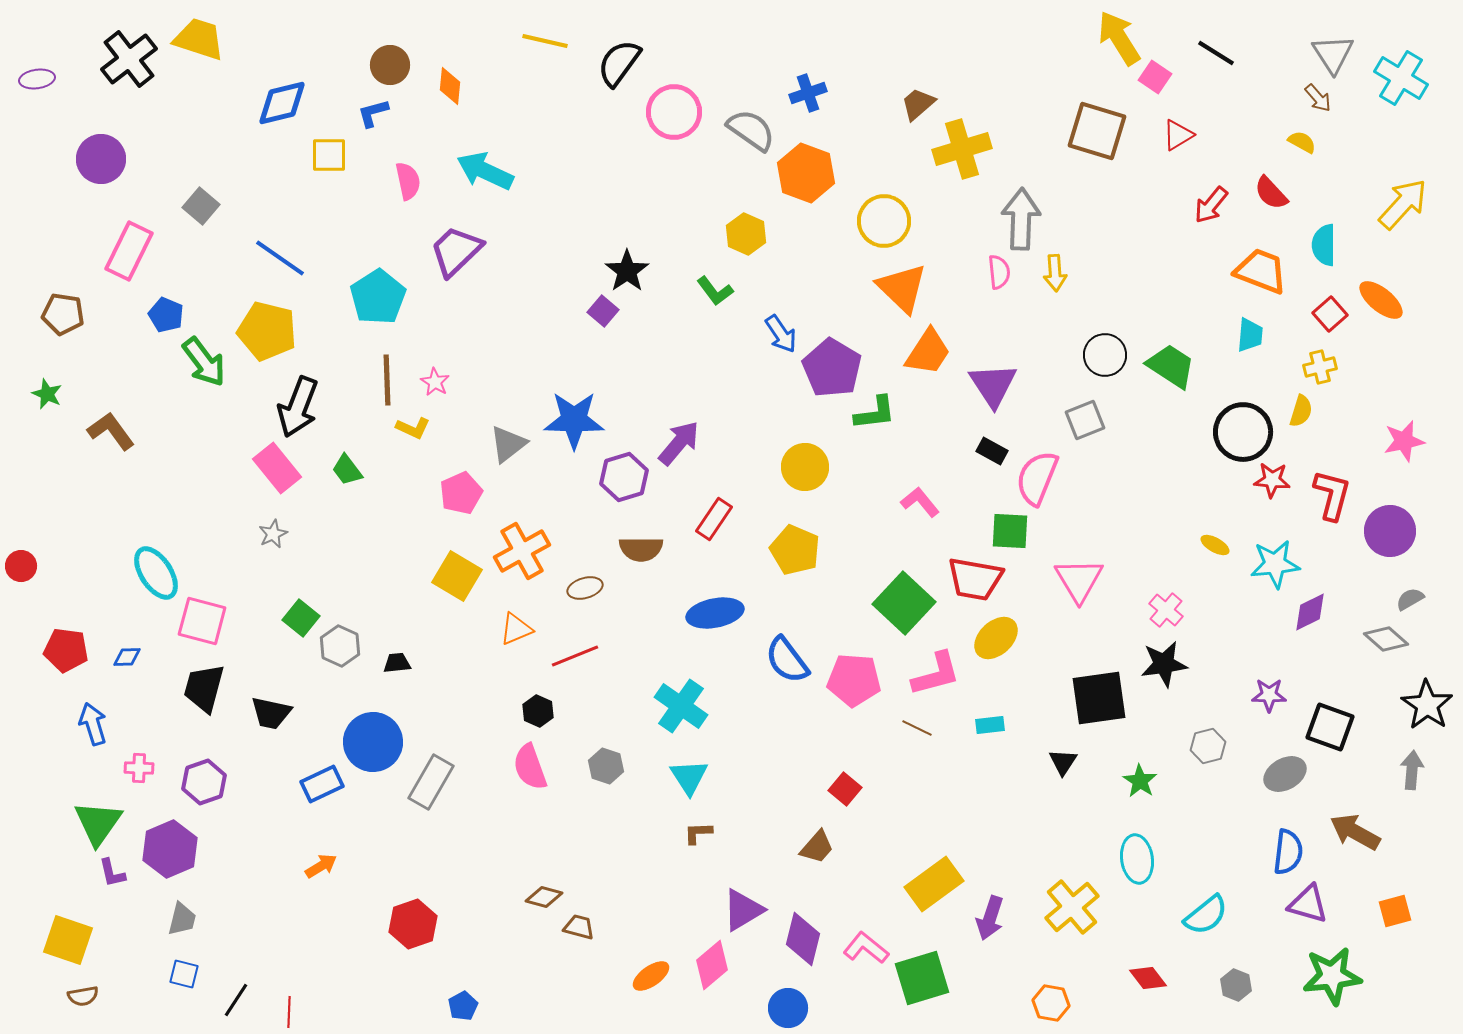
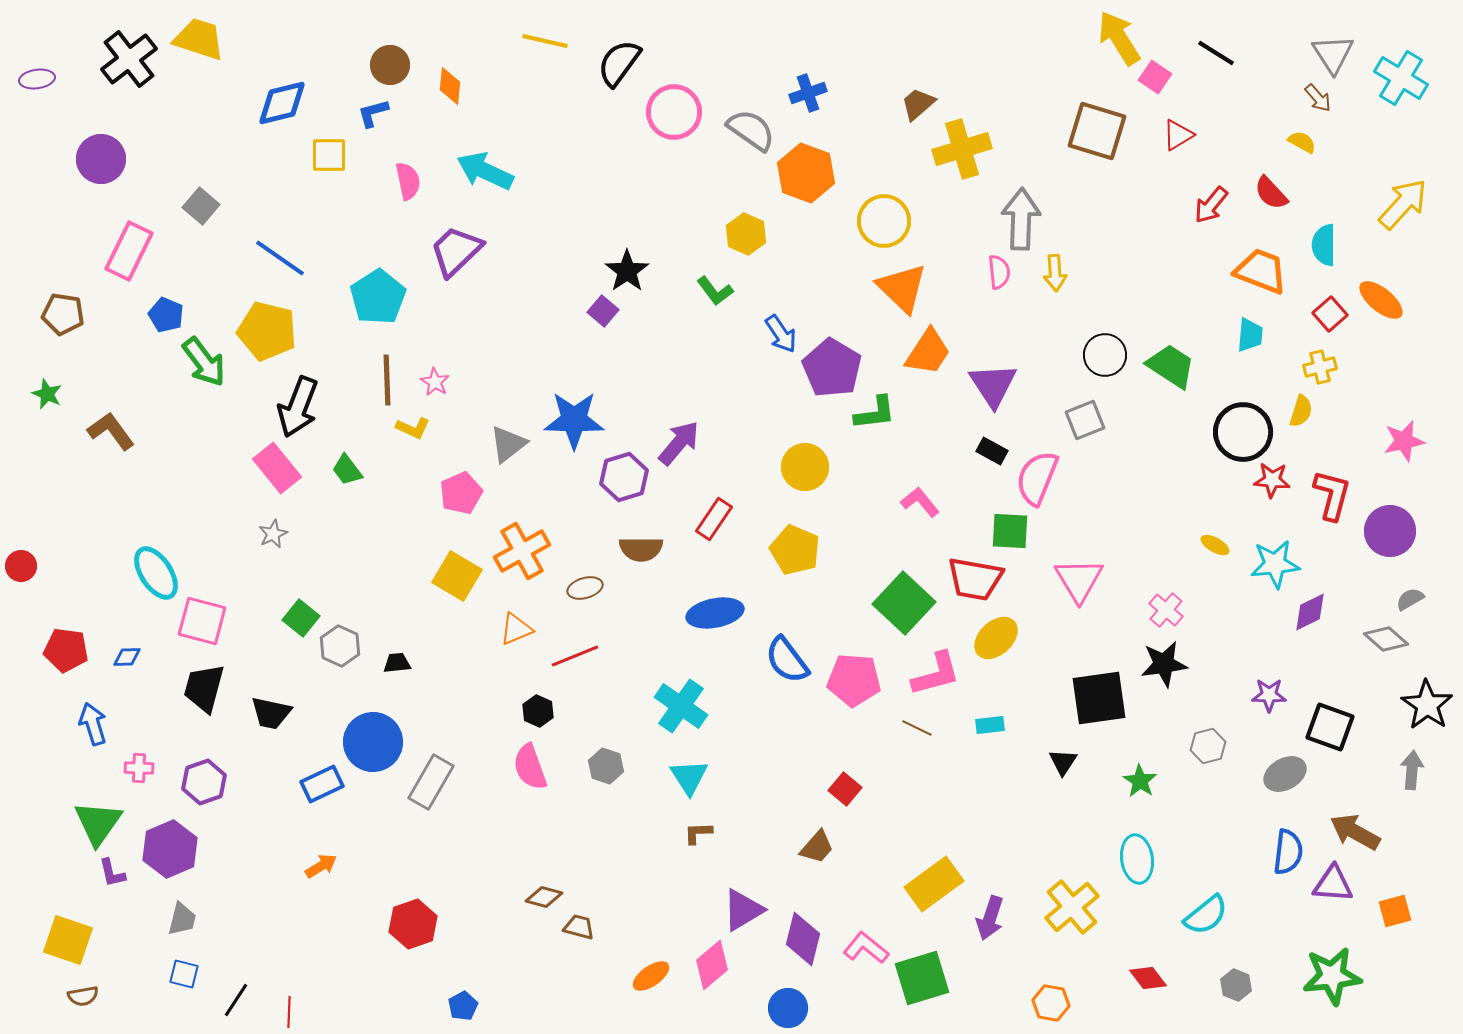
purple triangle at (1308, 904): moved 25 px right, 20 px up; rotated 12 degrees counterclockwise
